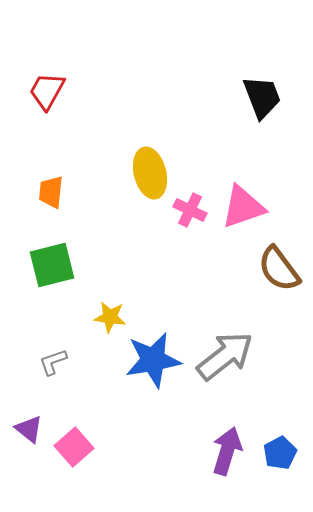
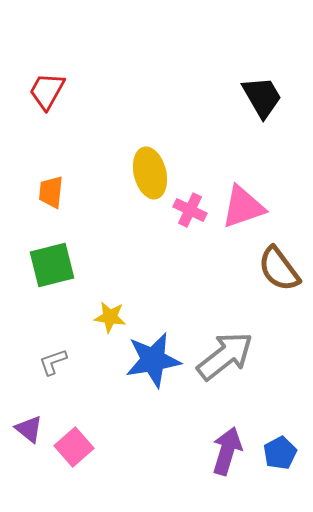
black trapezoid: rotated 9 degrees counterclockwise
